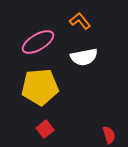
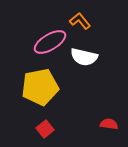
pink ellipse: moved 12 px right
white semicircle: rotated 24 degrees clockwise
yellow pentagon: rotated 6 degrees counterclockwise
red semicircle: moved 11 px up; rotated 66 degrees counterclockwise
